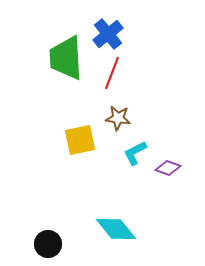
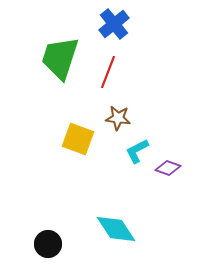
blue cross: moved 6 px right, 10 px up
green trapezoid: moved 6 px left; rotated 21 degrees clockwise
red line: moved 4 px left, 1 px up
yellow square: moved 2 px left, 1 px up; rotated 32 degrees clockwise
cyan L-shape: moved 2 px right, 2 px up
cyan diamond: rotated 6 degrees clockwise
